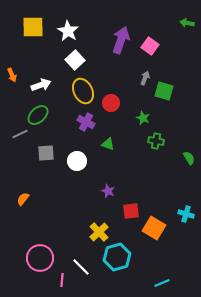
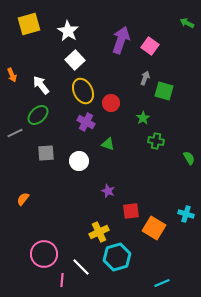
green arrow: rotated 16 degrees clockwise
yellow square: moved 4 px left, 3 px up; rotated 15 degrees counterclockwise
white arrow: rotated 108 degrees counterclockwise
green star: rotated 16 degrees clockwise
gray line: moved 5 px left, 1 px up
white circle: moved 2 px right
yellow cross: rotated 18 degrees clockwise
pink circle: moved 4 px right, 4 px up
